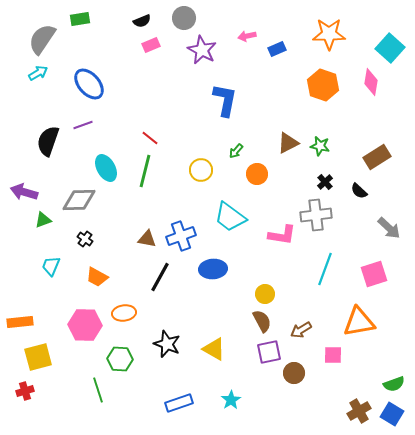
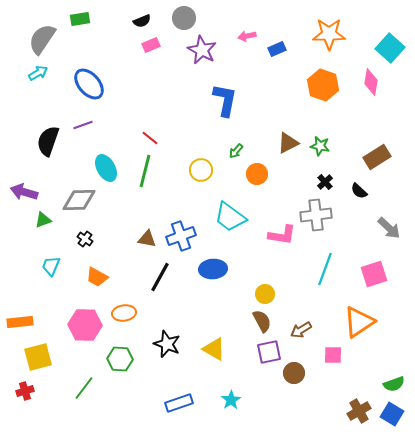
orange triangle at (359, 322): rotated 24 degrees counterclockwise
green line at (98, 390): moved 14 px left, 2 px up; rotated 55 degrees clockwise
